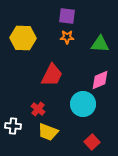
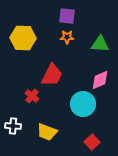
red cross: moved 6 px left, 13 px up
yellow trapezoid: moved 1 px left
